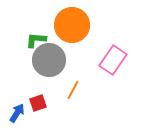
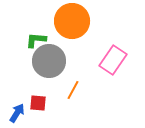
orange circle: moved 4 px up
gray circle: moved 1 px down
red square: rotated 24 degrees clockwise
